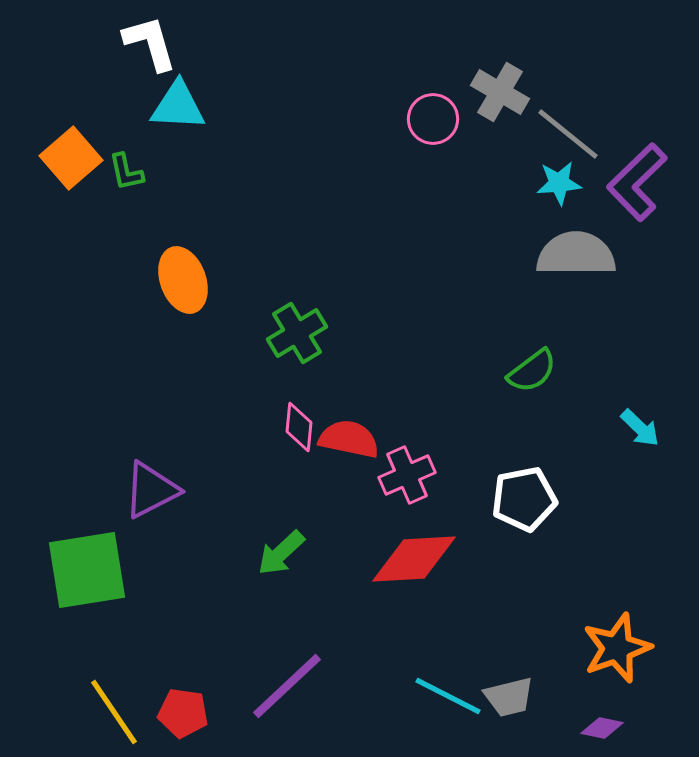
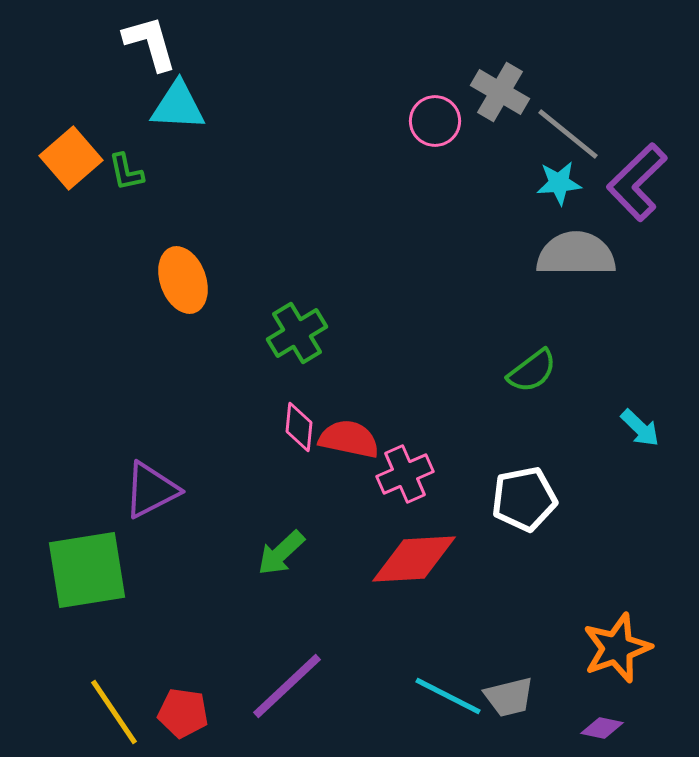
pink circle: moved 2 px right, 2 px down
pink cross: moved 2 px left, 1 px up
